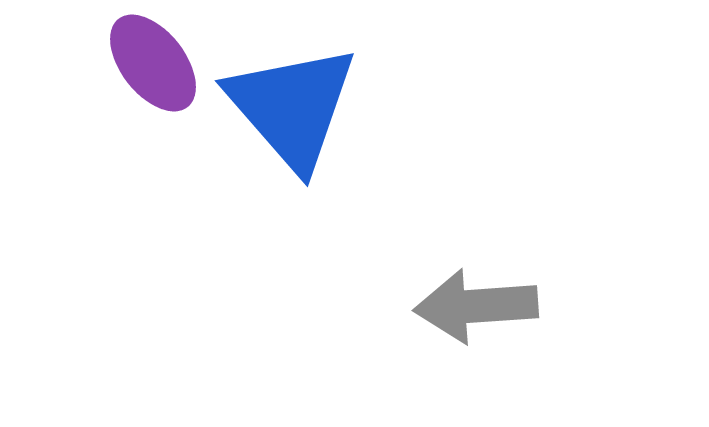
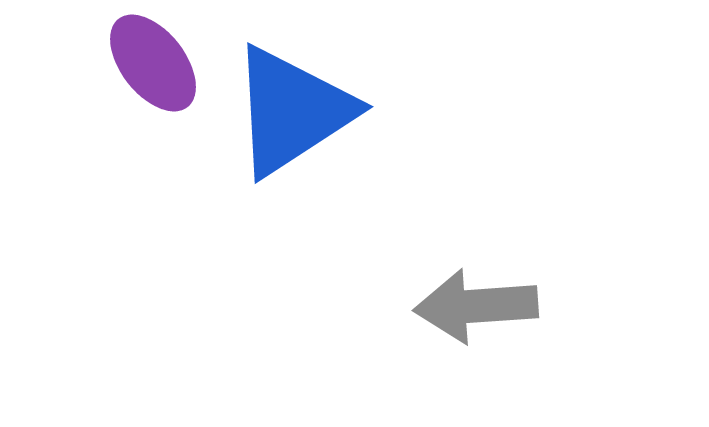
blue triangle: moved 4 px down; rotated 38 degrees clockwise
